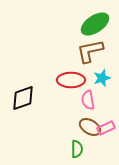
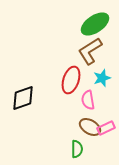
brown L-shape: rotated 20 degrees counterclockwise
red ellipse: rotated 72 degrees counterclockwise
